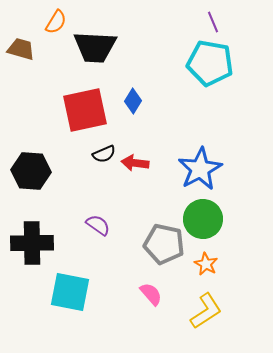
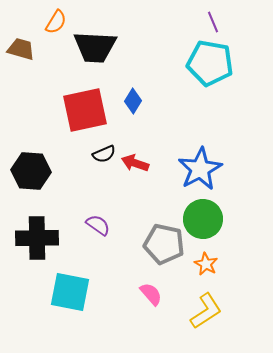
red arrow: rotated 12 degrees clockwise
black cross: moved 5 px right, 5 px up
